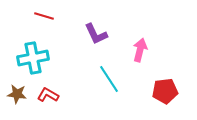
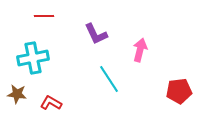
red line: rotated 18 degrees counterclockwise
red pentagon: moved 14 px right
red L-shape: moved 3 px right, 8 px down
